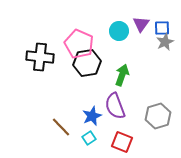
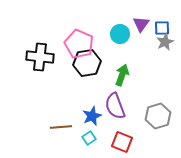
cyan circle: moved 1 px right, 3 px down
brown line: rotated 50 degrees counterclockwise
